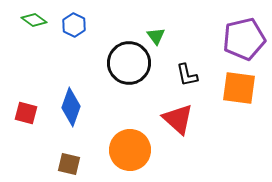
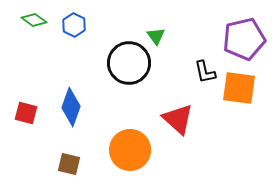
black L-shape: moved 18 px right, 3 px up
